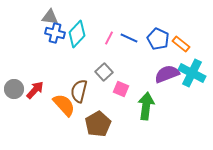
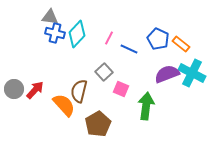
blue line: moved 11 px down
